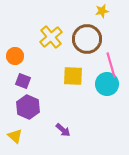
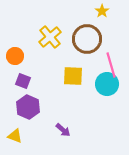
yellow star: rotated 24 degrees counterclockwise
yellow cross: moved 1 px left
yellow triangle: rotated 21 degrees counterclockwise
